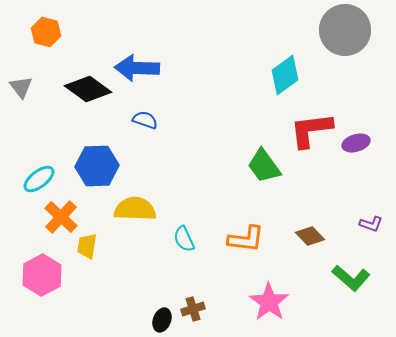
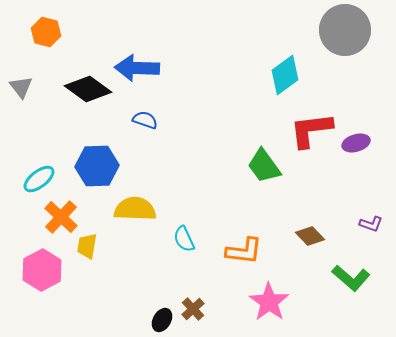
orange L-shape: moved 2 px left, 12 px down
pink hexagon: moved 5 px up
brown cross: rotated 25 degrees counterclockwise
black ellipse: rotated 10 degrees clockwise
